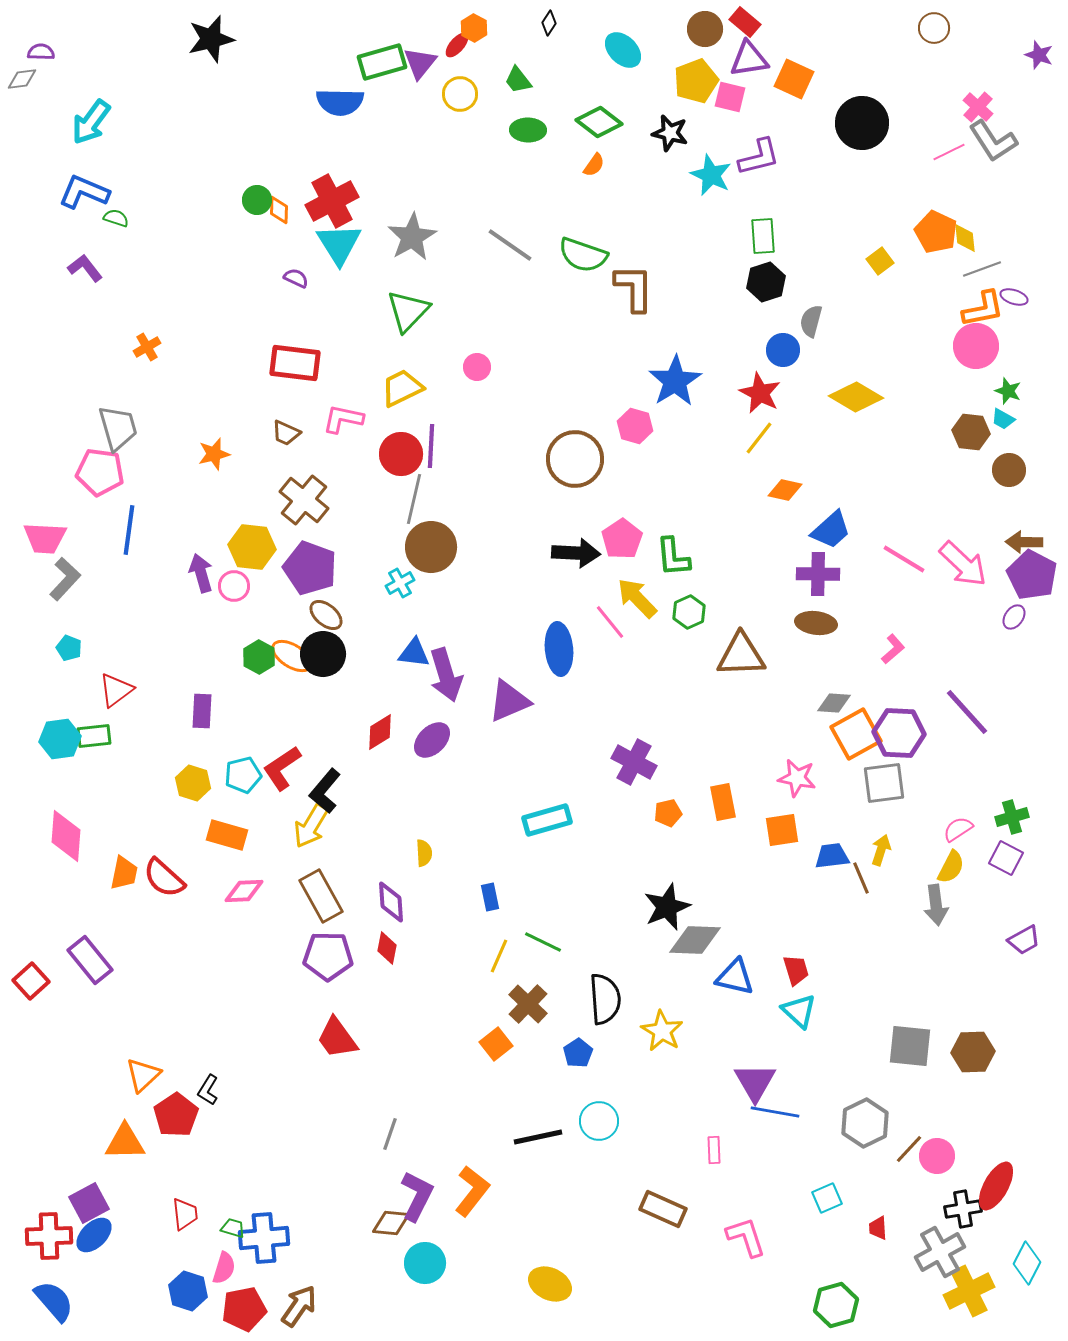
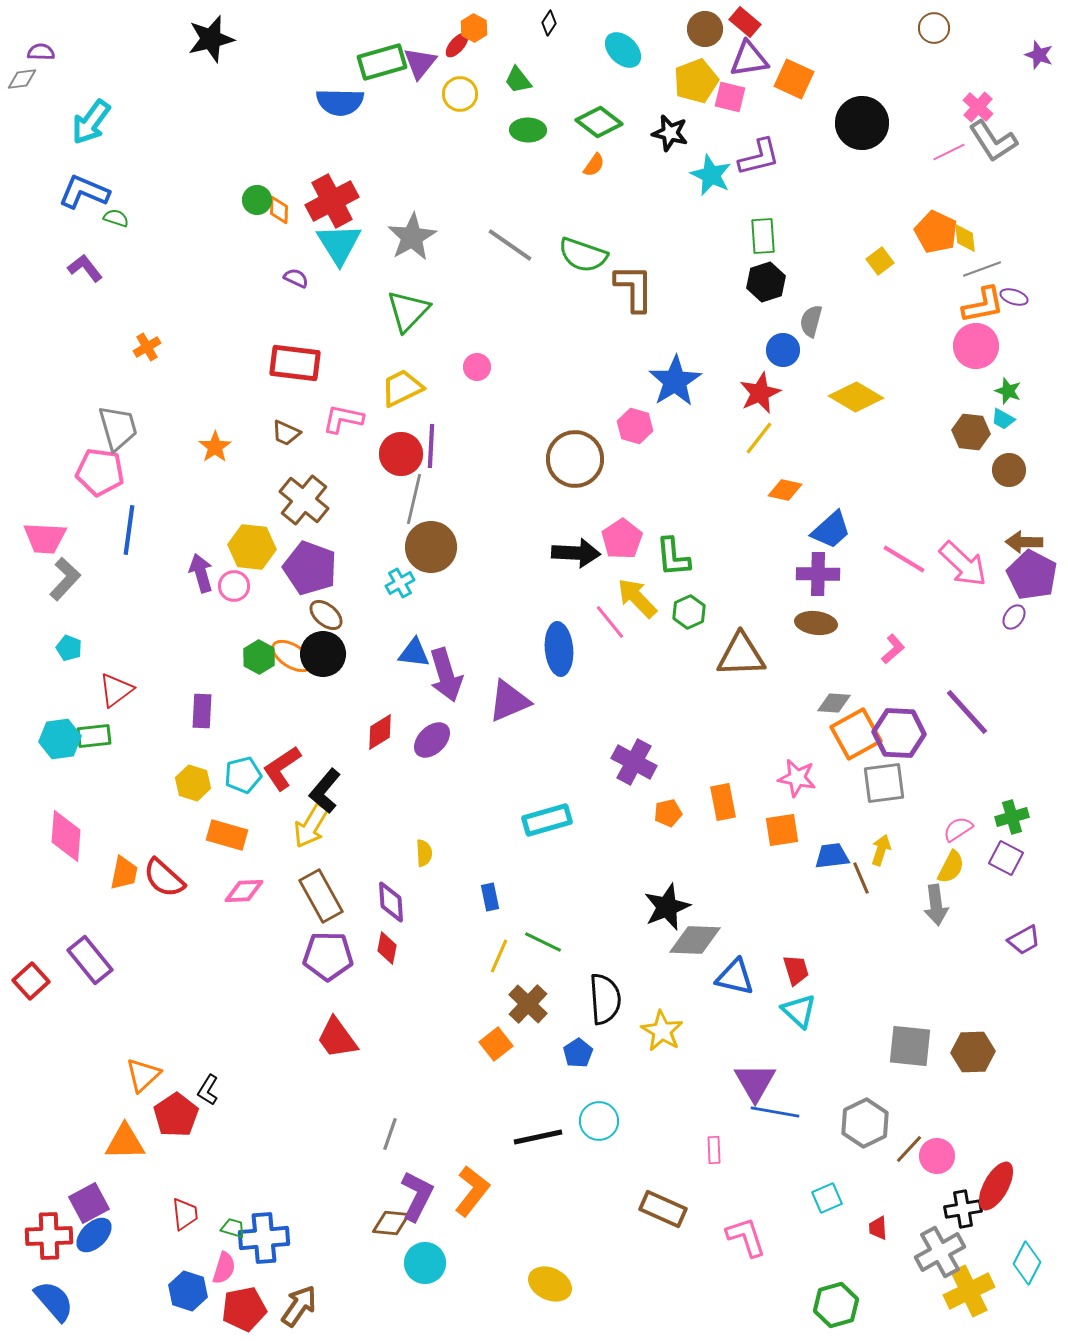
orange L-shape at (983, 309): moved 4 px up
red star at (760, 393): rotated 21 degrees clockwise
orange star at (214, 454): moved 1 px right, 7 px up; rotated 20 degrees counterclockwise
